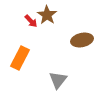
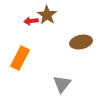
red arrow: rotated 128 degrees clockwise
brown ellipse: moved 1 px left, 2 px down
gray triangle: moved 4 px right, 4 px down
